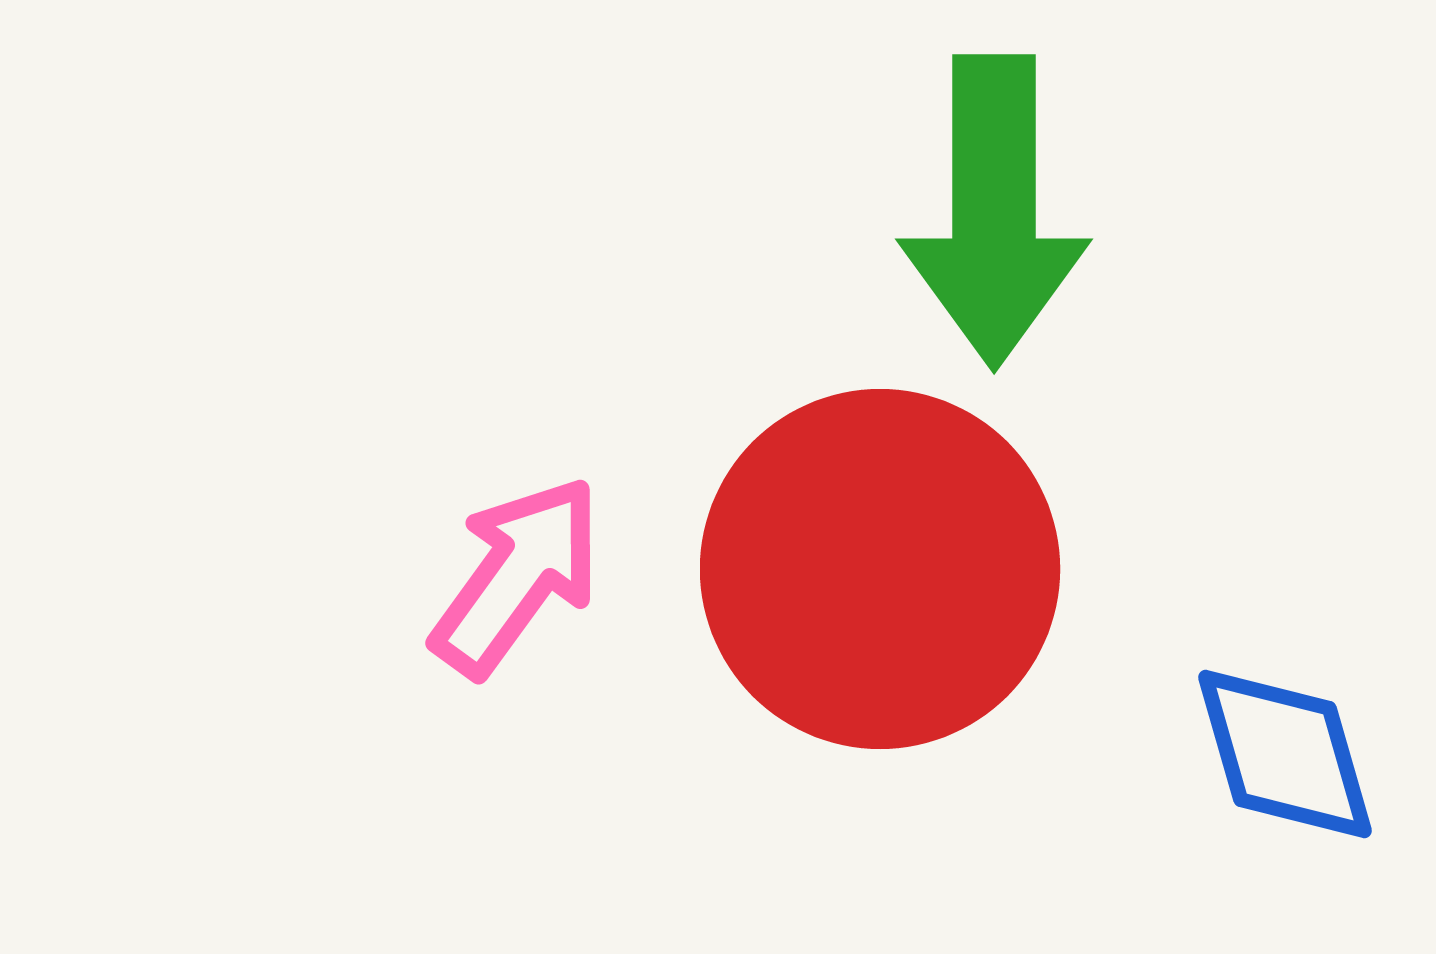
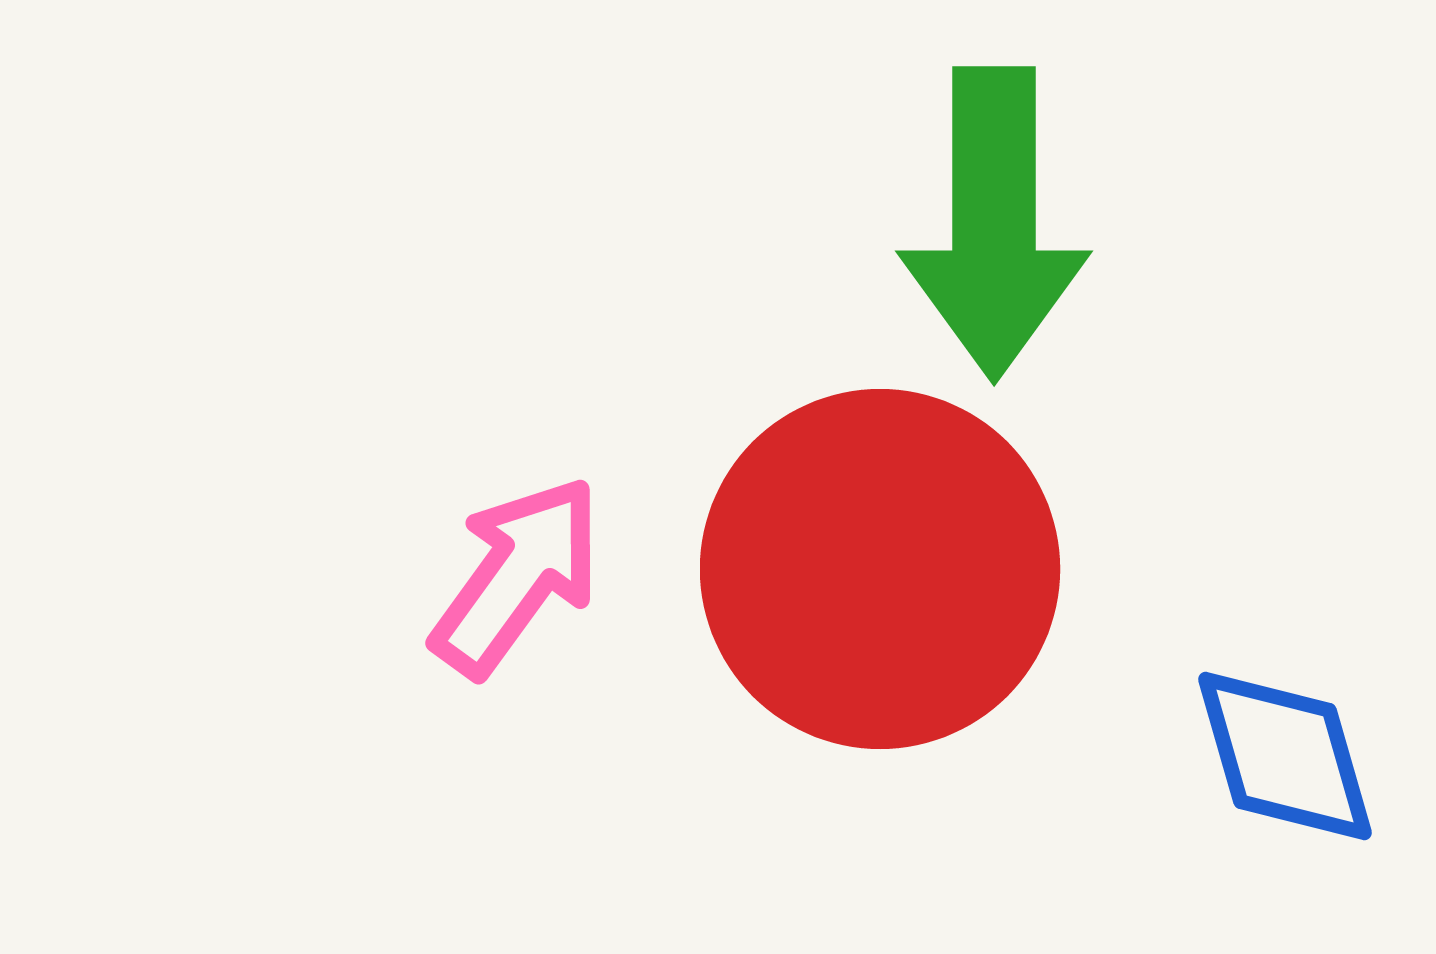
green arrow: moved 12 px down
blue diamond: moved 2 px down
